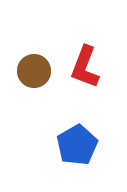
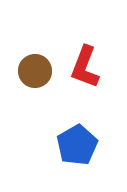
brown circle: moved 1 px right
